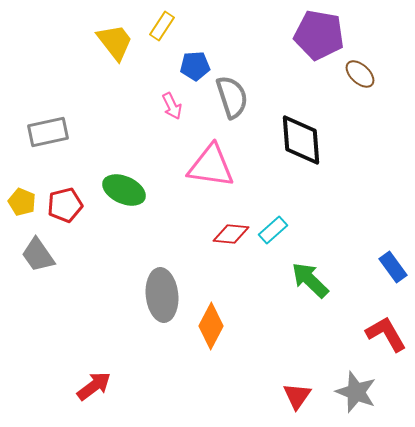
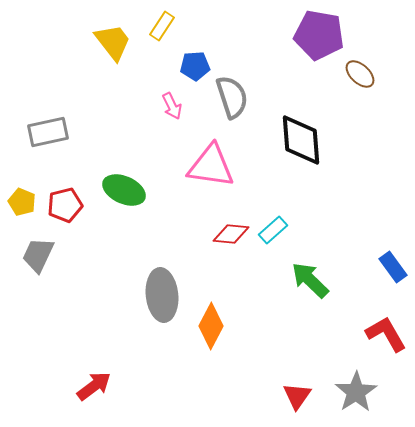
yellow trapezoid: moved 2 px left
gray trapezoid: rotated 60 degrees clockwise
gray star: rotated 18 degrees clockwise
